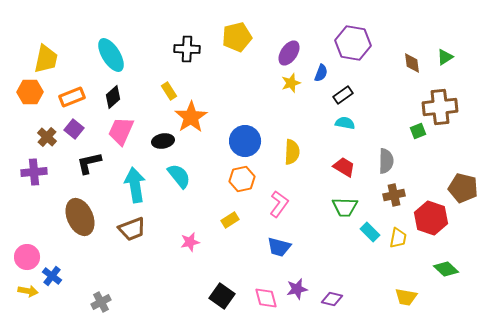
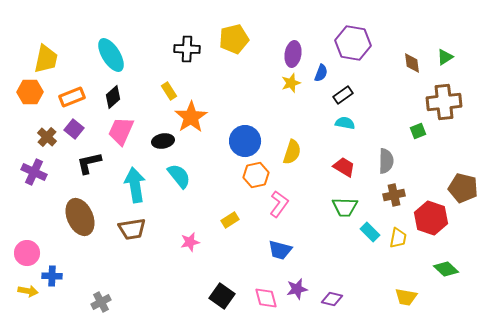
yellow pentagon at (237, 37): moved 3 px left, 2 px down
purple ellipse at (289, 53): moved 4 px right, 1 px down; rotated 25 degrees counterclockwise
brown cross at (440, 107): moved 4 px right, 5 px up
yellow semicircle at (292, 152): rotated 15 degrees clockwise
purple cross at (34, 172): rotated 30 degrees clockwise
orange hexagon at (242, 179): moved 14 px right, 4 px up
brown trapezoid at (132, 229): rotated 12 degrees clockwise
blue trapezoid at (279, 247): moved 1 px right, 3 px down
pink circle at (27, 257): moved 4 px up
blue cross at (52, 276): rotated 36 degrees counterclockwise
